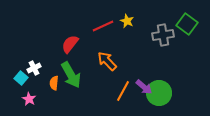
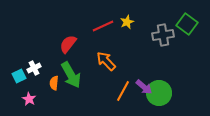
yellow star: moved 1 px down; rotated 24 degrees clockwise
red semicircle: moved 2 px left
orange arrow: moved 1 px left
cyan square: moved 2 px left, 2 px up; rotated 24 degrees clockwise
